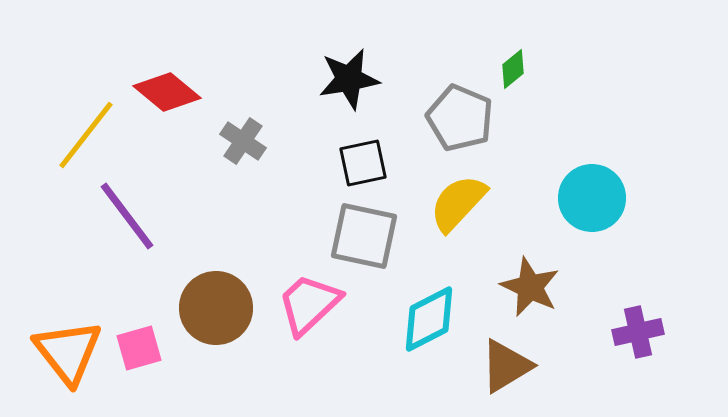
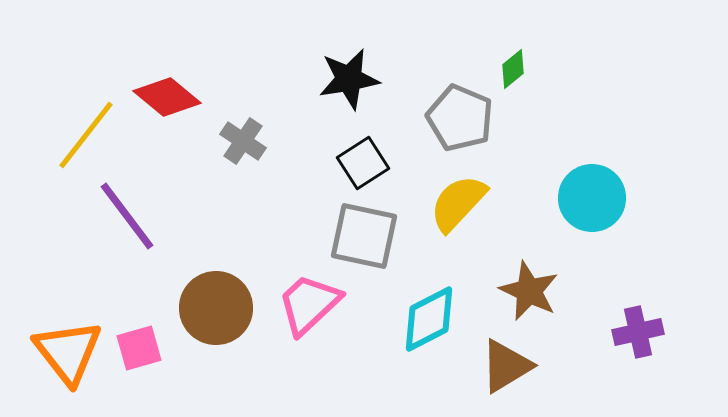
red diamond: moved 5 px down
black square: rotated 21 degrees counterclockwise
brown star: moved 1 px left, 4 px down
